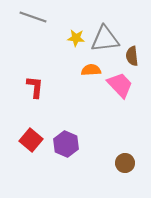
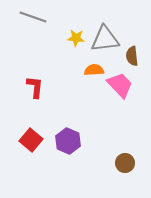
orange semicircle: moved 3 px right
purple hexagon: moved 2 px right, 3 px up
